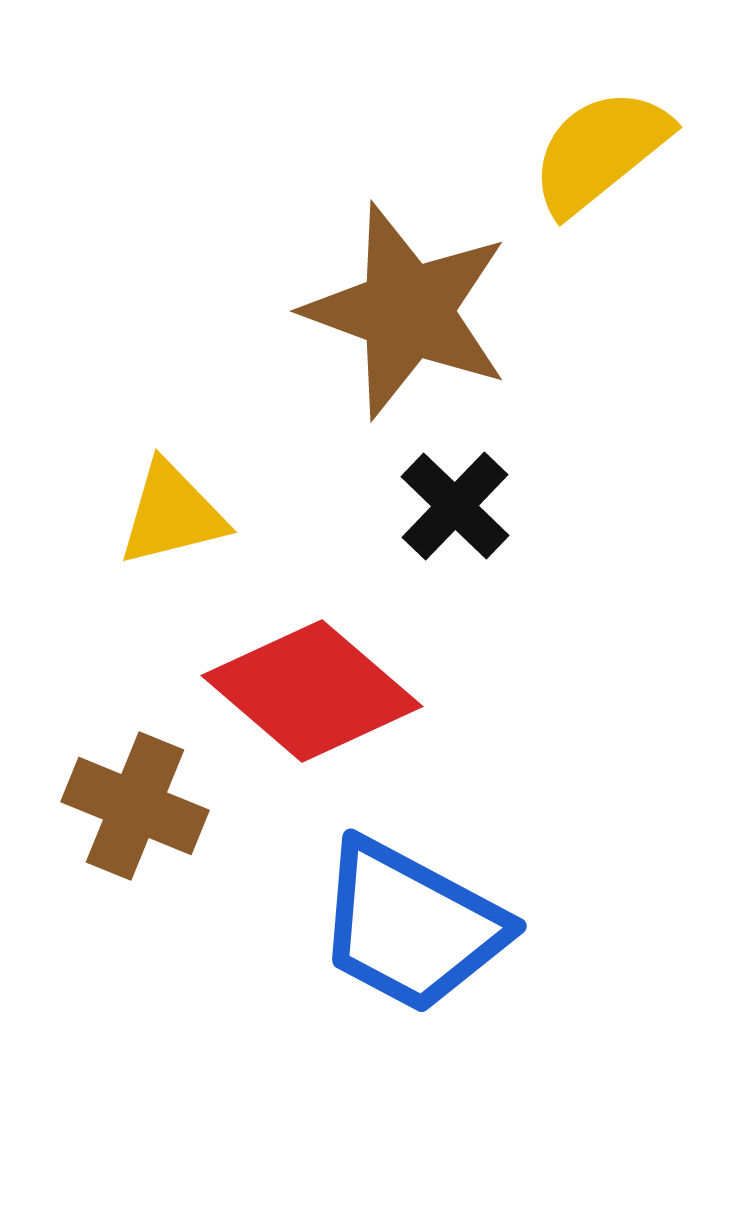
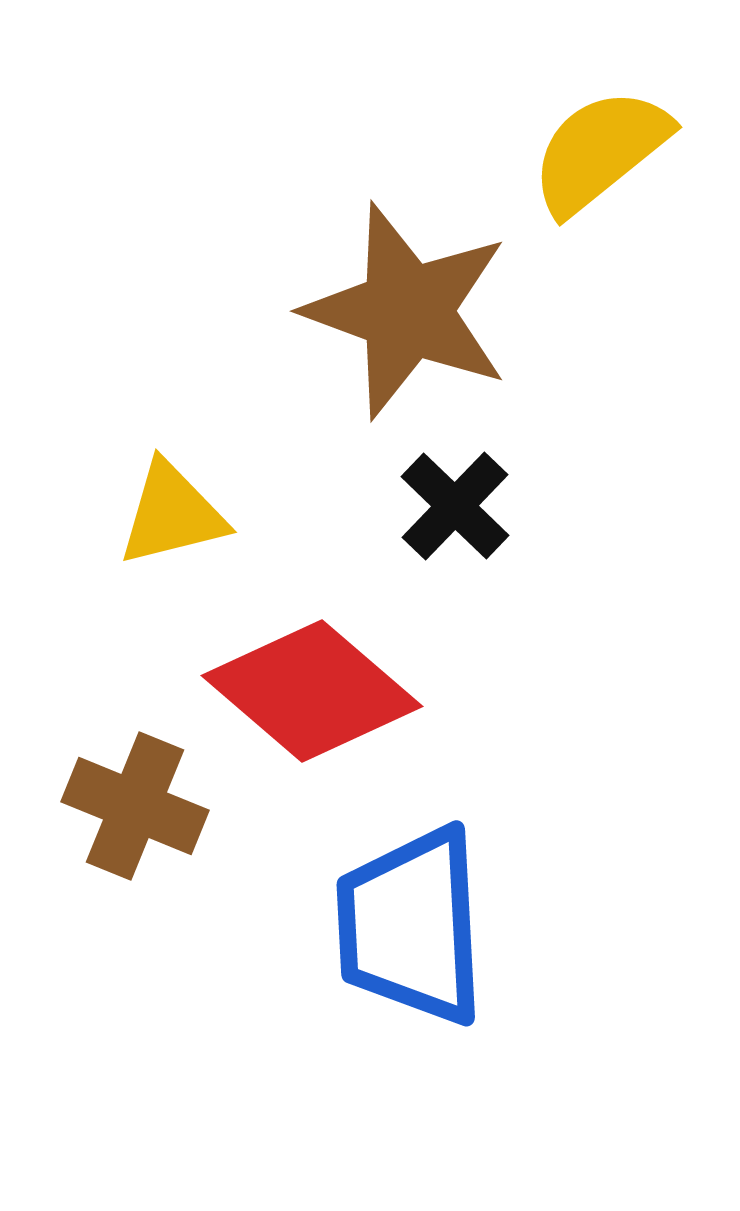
blue trapezoid: rotated 59 degrees clockwise
